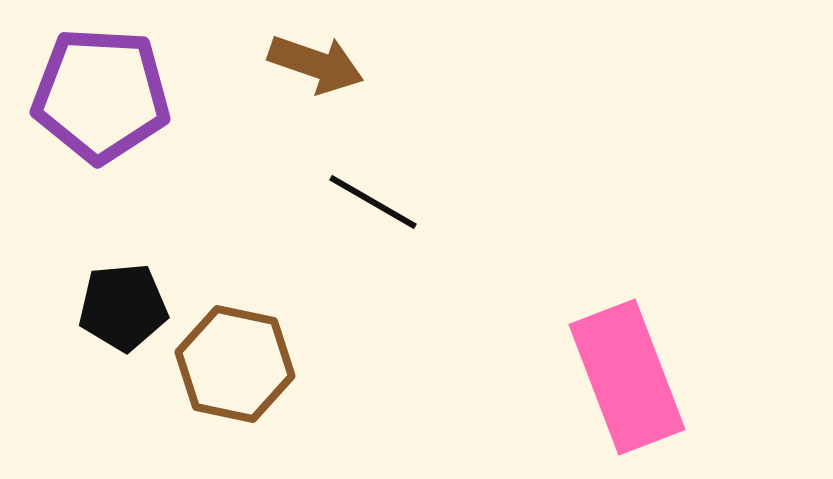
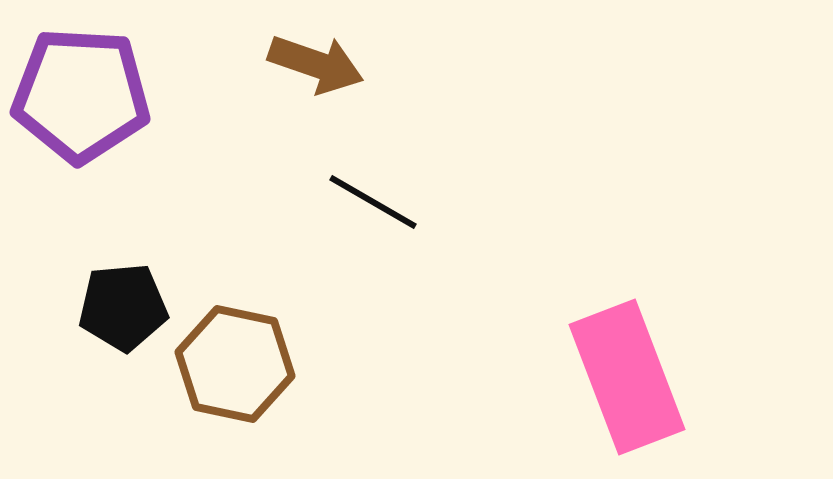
purple pentagon: moved 20 px left
